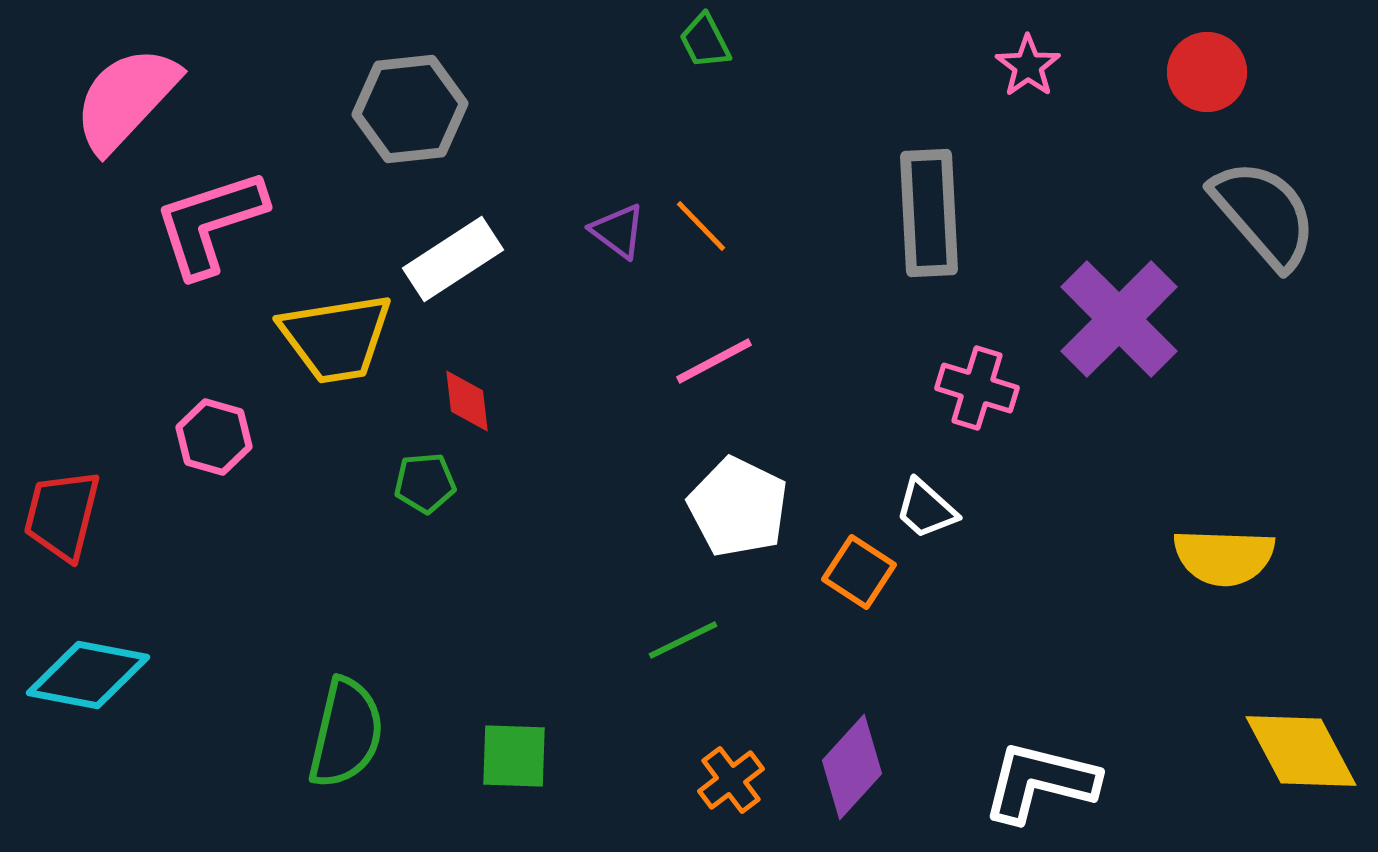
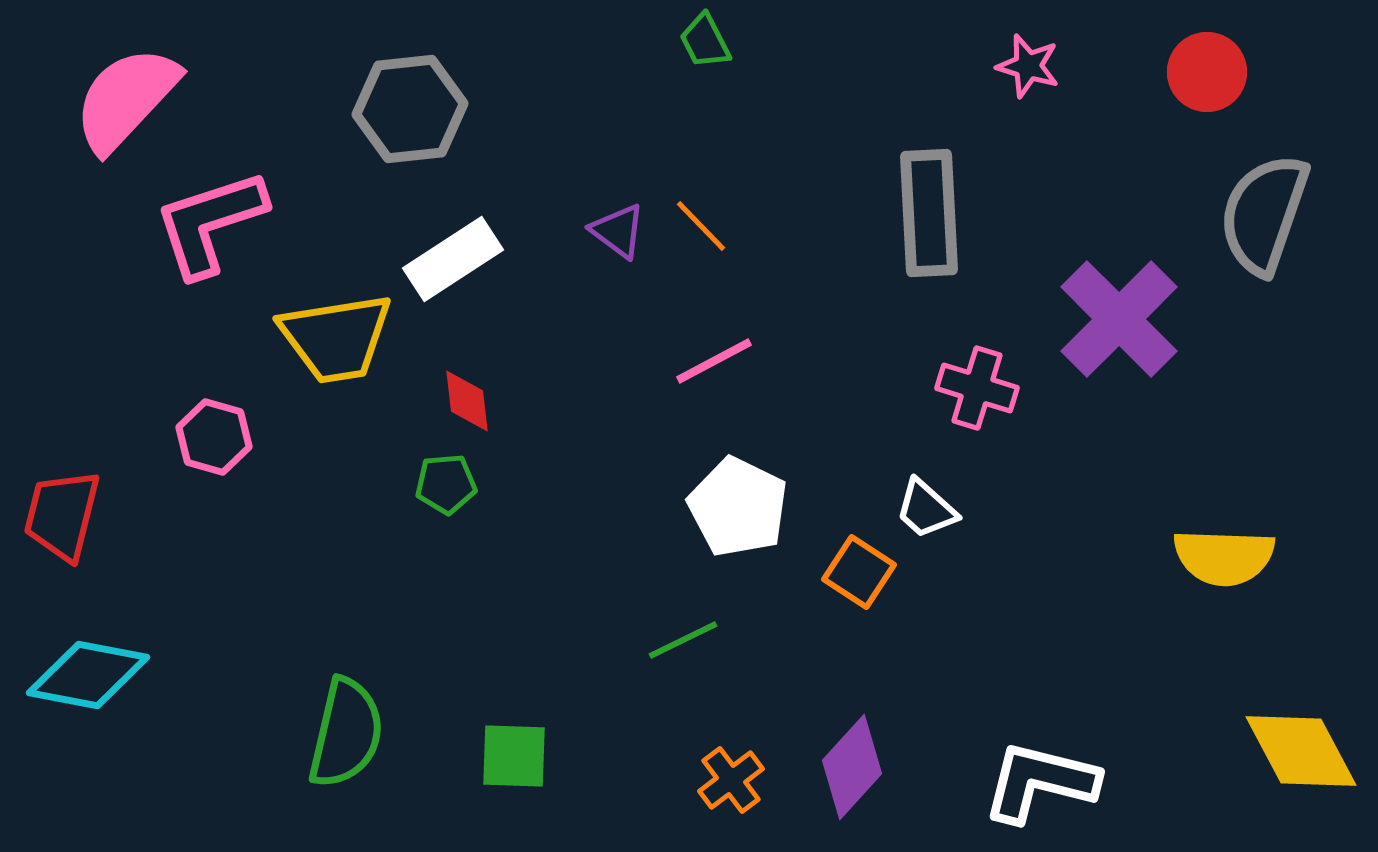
pink star: rotated 20 degrees counterclockwise
gray semicircle: rotated 120 degrees counterclockwise
green pentagon: moved 21 px right, 1 px down
